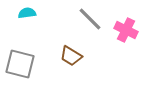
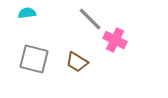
pink cross: moved 11 px left, 10 px down
brown trapezoid: moved 6 px right, 6 px down
gray square: moved 14 px right, 5 px up
